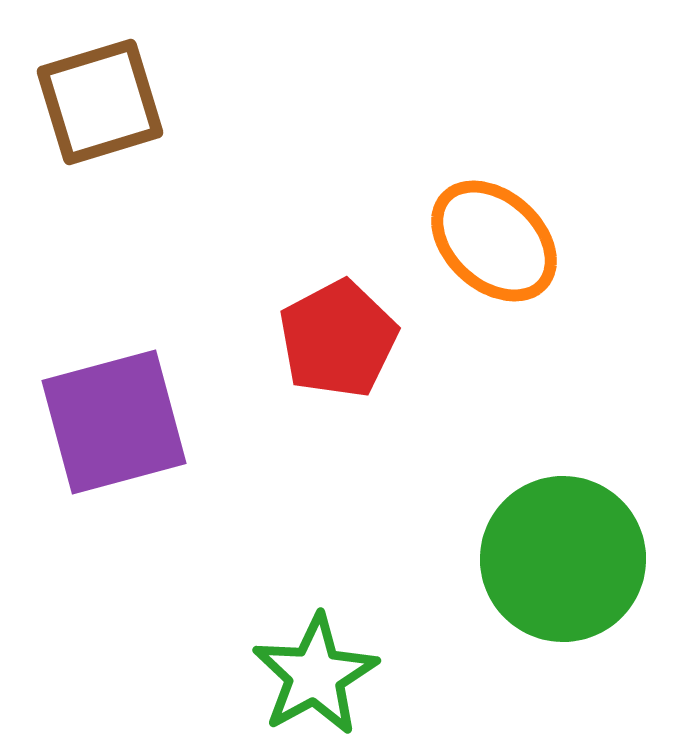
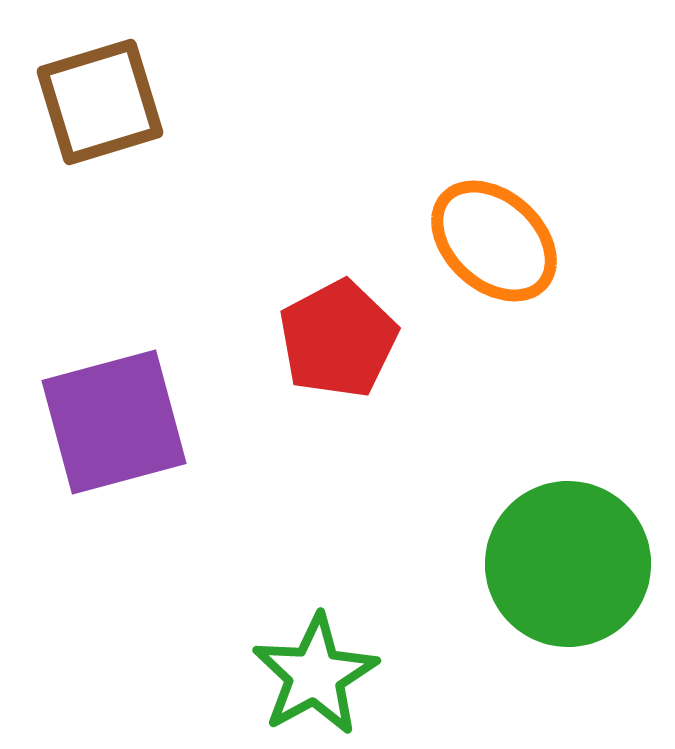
green circle: moved 5 px right, 5 px down
